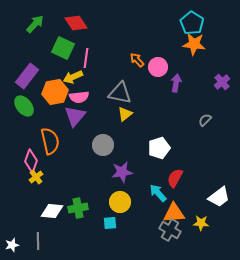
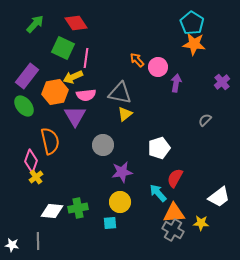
pink semicircle: moved 7 px right, 2 px up
purple triangle: rotated 10 degrees counterclockwise
gray cross: moved 3 px right
white star: rotated 24 degrees clockwise
